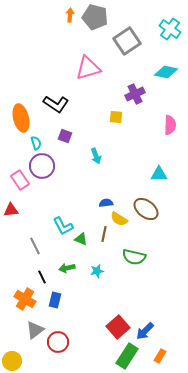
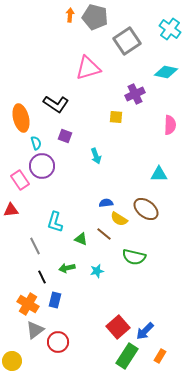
cyan L-shape: moved 8 px left, 4 px up; rotated 45 degrees clockwise
brown line: rotated 63 degrees counterclockwise
orange cross: moved 3 px right, 5 px down
